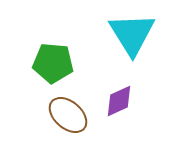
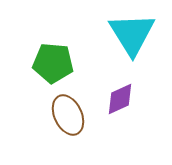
purple diamond: moved 1 px right, 2 px up
brown ellipse: rotated 24 degrees clockwise
